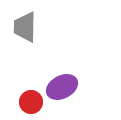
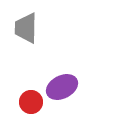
gray trapezoid: moved 1 px right, 1 px down
